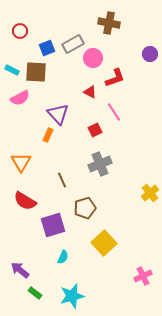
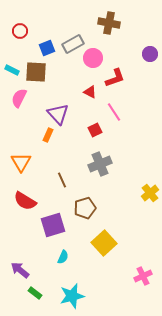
pink semicircle: moved 1 px left; rotated 144 degrees clockwise
